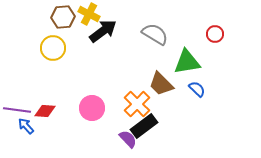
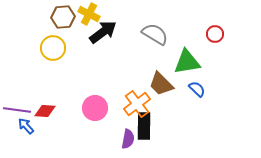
black arrow: moved 1 px down
orange cross: rotated 8 degrees clockwise
pink circle: moved 3 px right
black rectangle: rotated 52 degrees counterclockwise
purple semicircle: rotated 54 degrees clockwise
